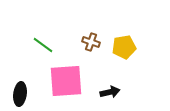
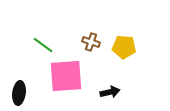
yellow pentagon: rotated 15 degrees clockwise
pink square: moved 5 px up
black ellipse: moved 1 px left, 1 px up
